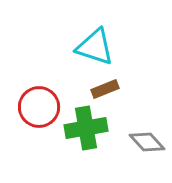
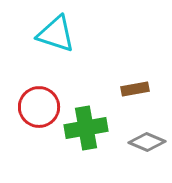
cyan triangle: moved 39 px left, 13 px up
brown rectangle: moved 30 px right; rotated 12 degrees clockwise
gray diamond: rotated 24 degrees counterclockwise
